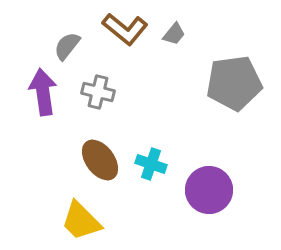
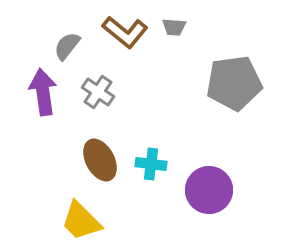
brown L-shape: moved 3 px down
gray trapezoid: moved 7 px up; rotated 55 degrees clockwise
gray cross: rotated 20 degrees clockwise
brown ellipse: rotated 9 degrees clockwise
cyan cross: rotated 12 degrees counterclockwise
